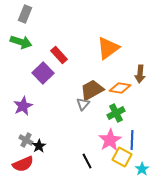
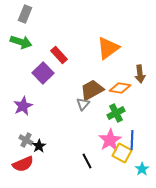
brown arrow: rotated 12 degrees counterclockwise
yellow square: moved 4 px up
